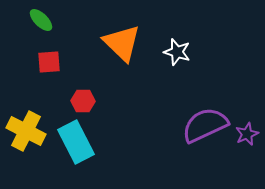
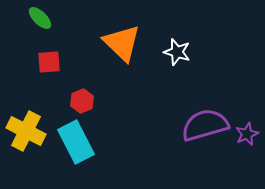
green ellipse: moved 1 px left, 2 px up
red hexagon: moved 1 px left; rotated 25 degrees counterclockwise
purple semicircle: rotated 9 degrees clockwise
